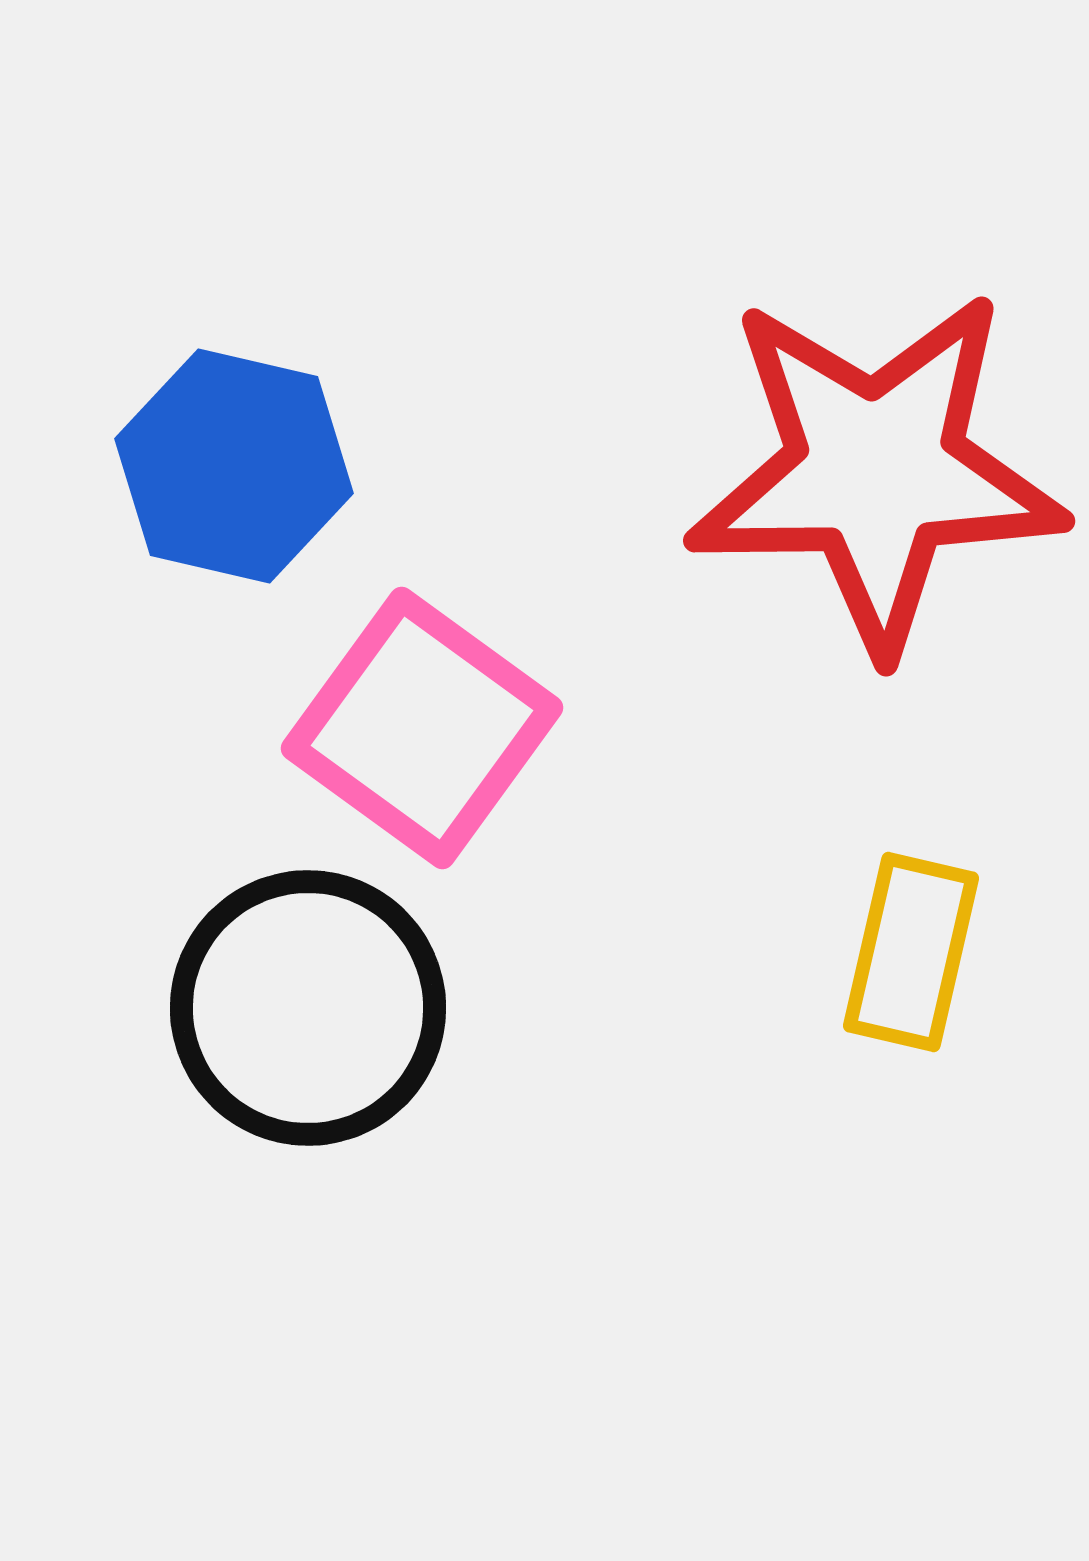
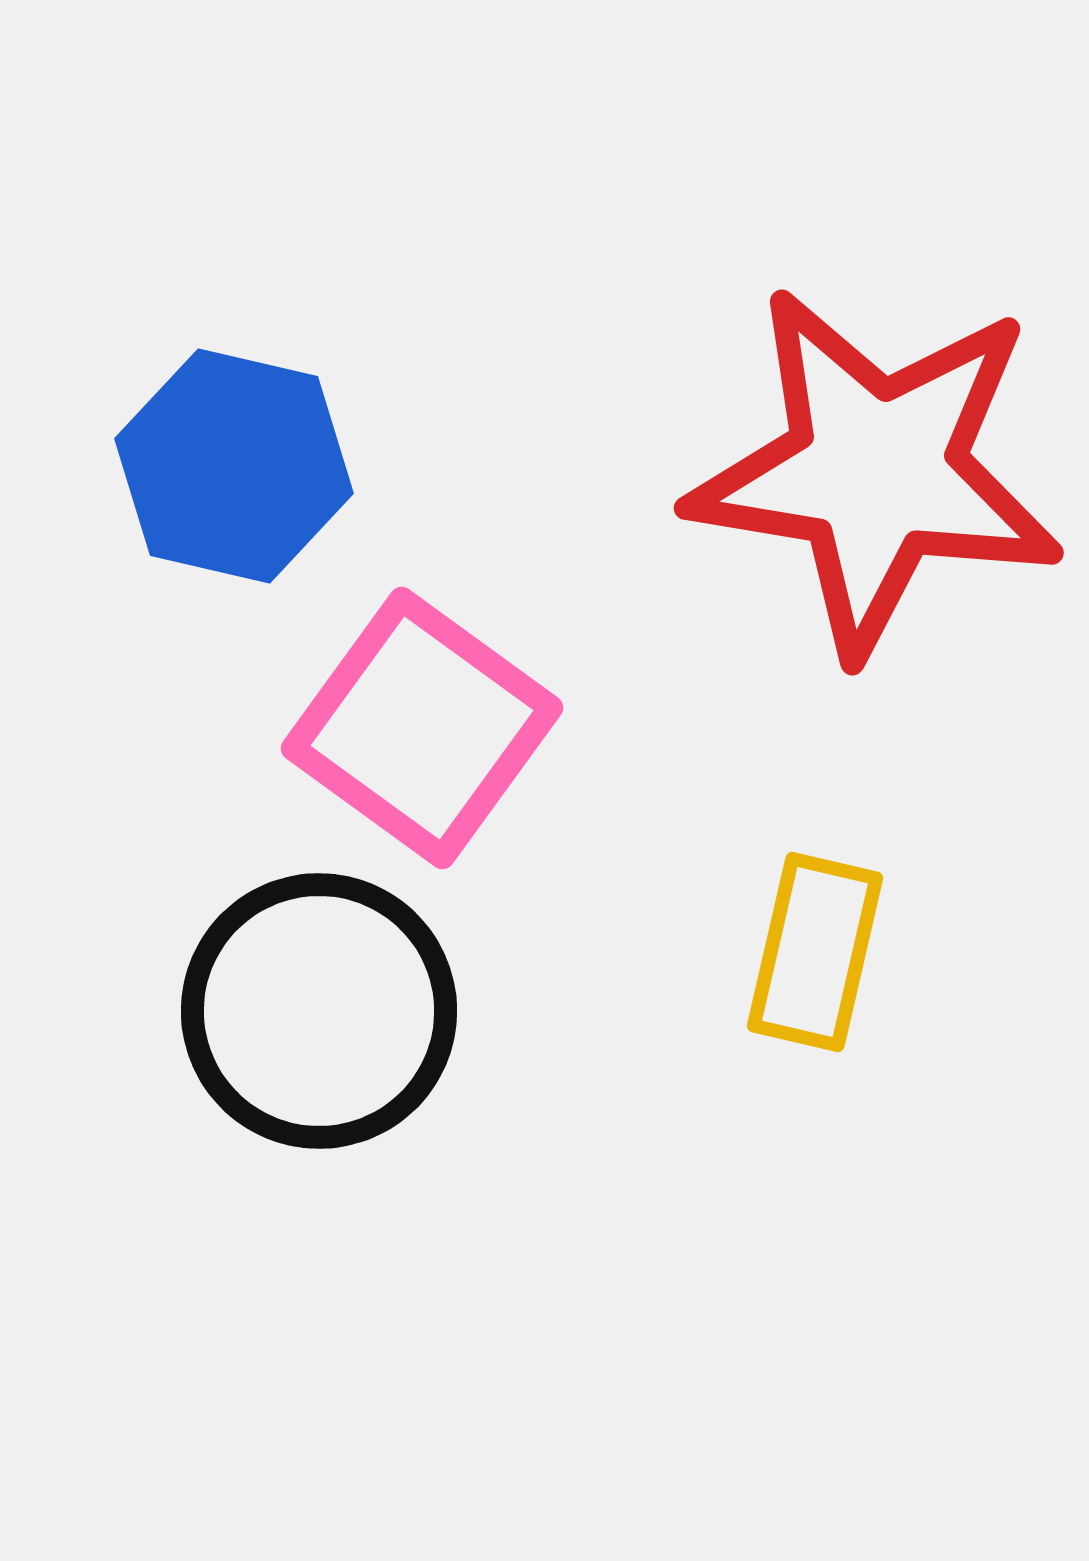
red star: rotated 10 degrees clockwise
yellow rectangle: moved 96 px left
black circle: moved 11 px right, 3 px down
